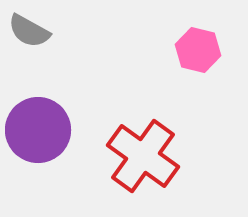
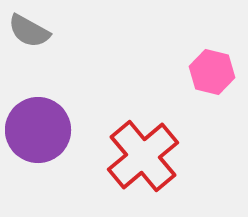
pink hexagon: moved 14 px right, 22 px down
red cross: rotated 14 degrees clockwise
